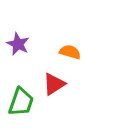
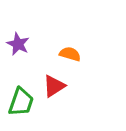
orange semicircle: moved 2 px down
red triangle: moved 2 px down
